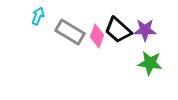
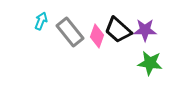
cyan arrow: moved 3 px right, 5 px down
gray rectangle: rotated 20 degrees clockwise
